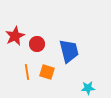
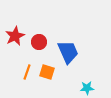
red circle: moved 2 px right, 2 px up
blue trapezoid: moved 1 px left, 1 px down; rotated 10 degrees counterclockwise
orange line: rotated 28 degrees clockwise
cyan star: moved 1 px left
